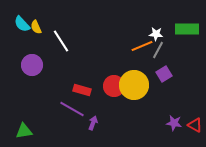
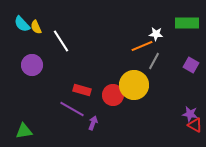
green rectangle: moved 6 px up
gray line: moved 4 px left, 11 px down
purple square: moved 27 px right, 9 px up; rotated 28 degrees counterclockwise
red circle: moved 1 px left, 9 px down
purple star: moved 16 px right, 9 px up
